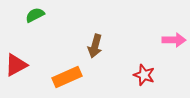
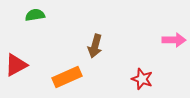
green semicircle: rotated 18 degrees clockwise
red star: moved 2 px left, 4 px down
